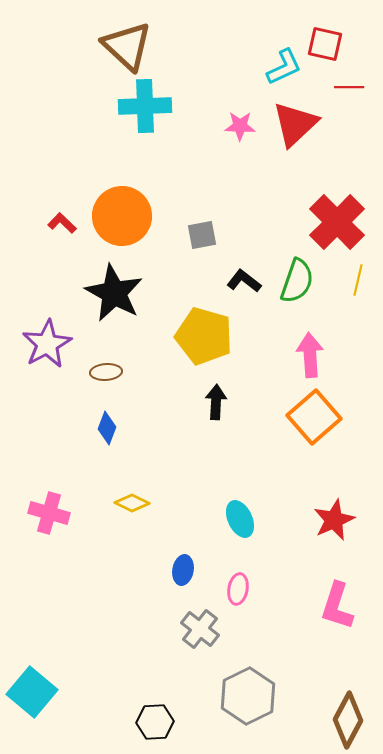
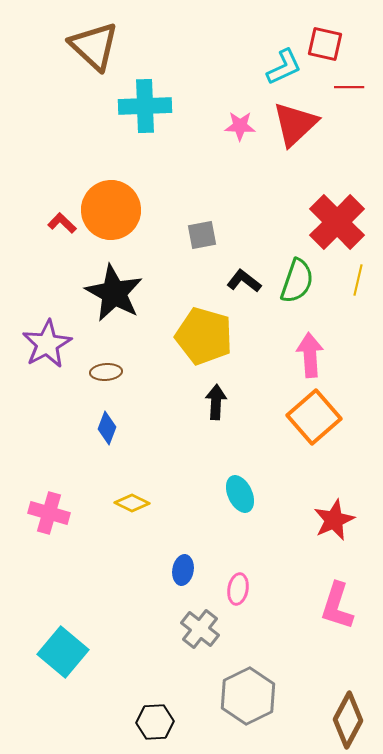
brown triangle: moved 33 px left
orange circle: moved 11 px left, 6 px up
cyan ellipse: moved 25 px up
cyan square: moved 31 px right, 40 px up
